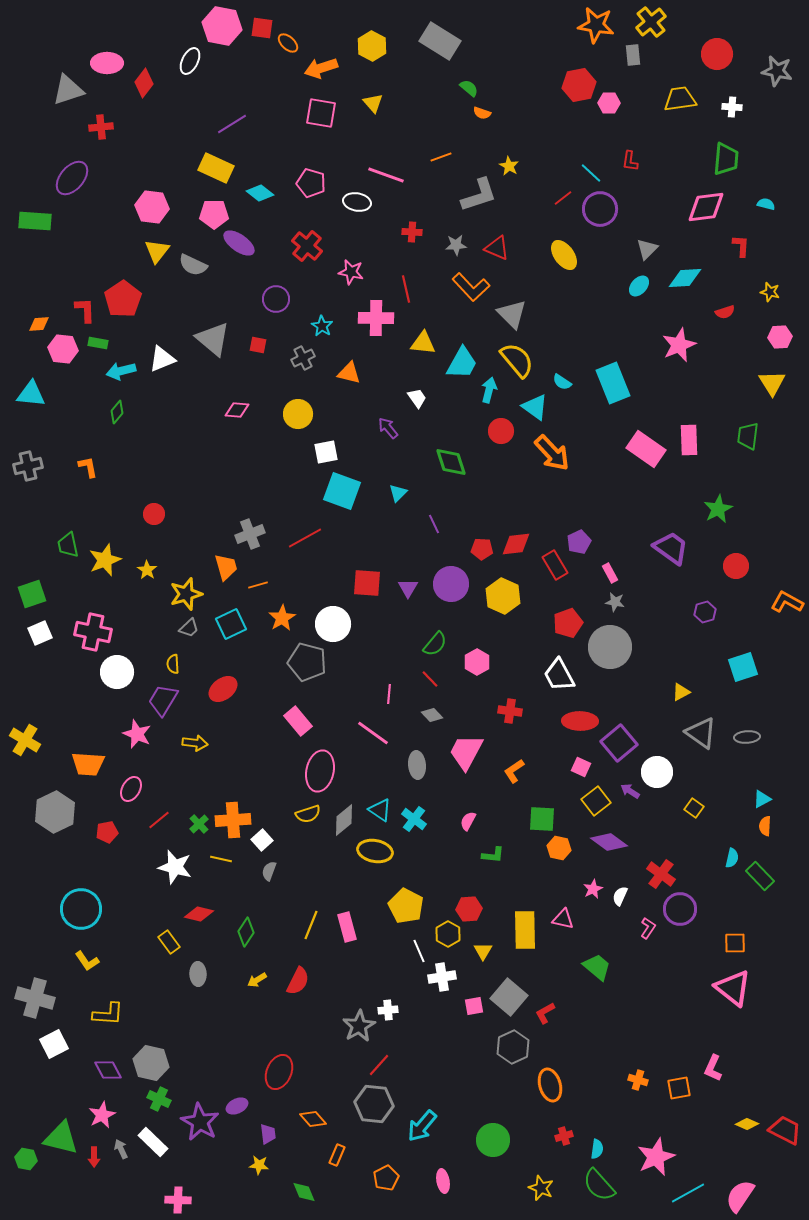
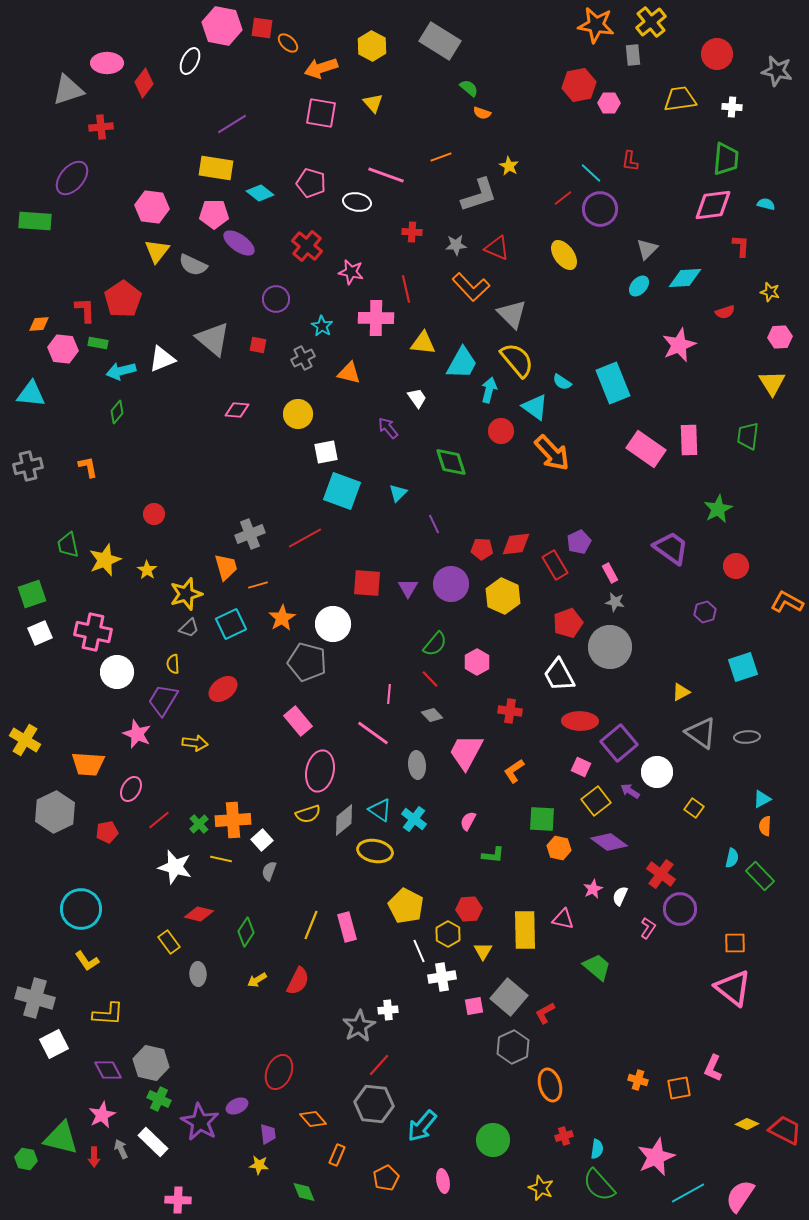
yellow rectangle at (216, 168): rotated 16 degrees counterclockwise
pink diamond at (706, 207): moved 7 px right, 2 px up
